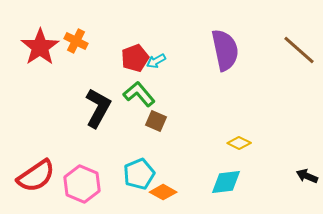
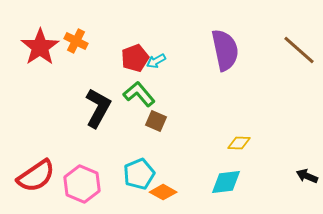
yellow diamond: rotated 25 degrees counterclockwise
